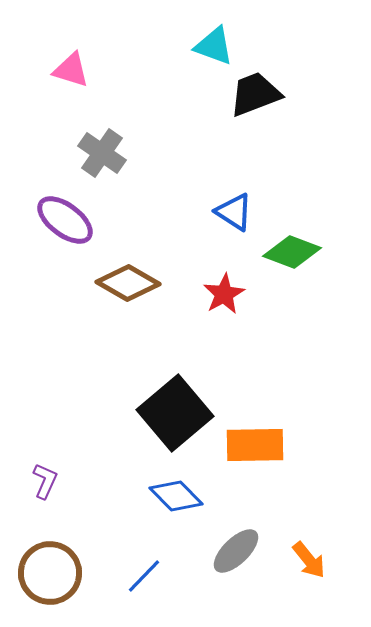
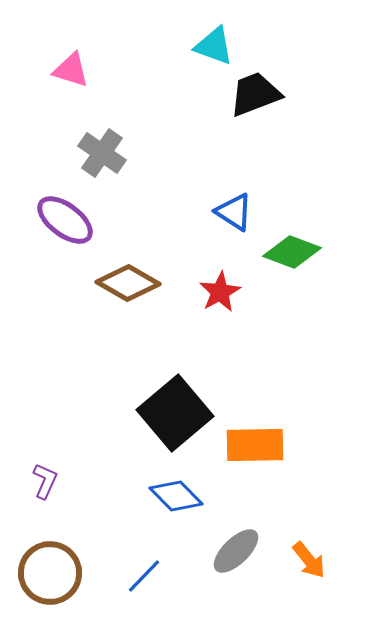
red star: moved 4 px left, 2 px up
